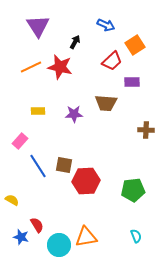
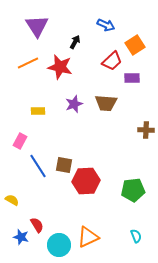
purple triangle: moved 1 px left
orange line: moved 3 px left, 4 px up
purple rectangle: moved 4 px up
purple star: moved 10 px up; rotated 18 degrees counterclockwise
pink rectangle: rotated 14 degrees counterclockwise
orange triangle: moved 2 px right; rotated 15 degrees counterclockwise
